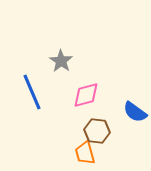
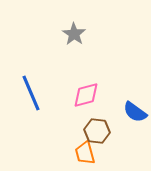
gray star: moved 13 px right, 27 px up
blue line: moved 1 px left, 1 px down
